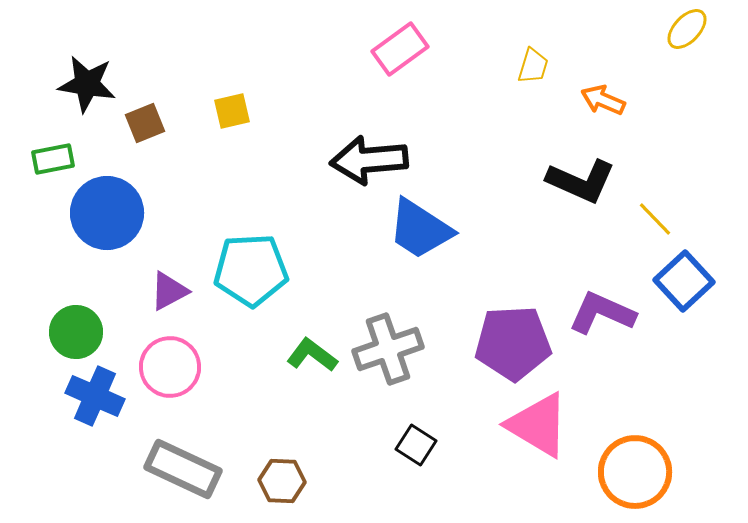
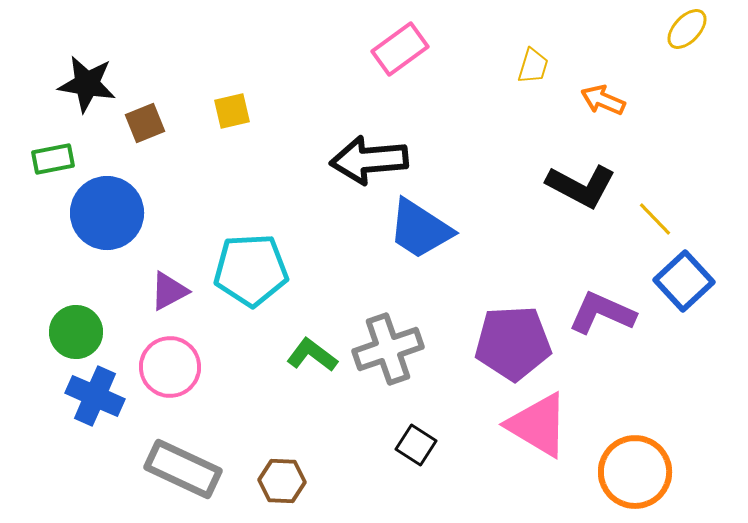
black L-shape: moved 5 px down; rotated 4 degrees clockwise
